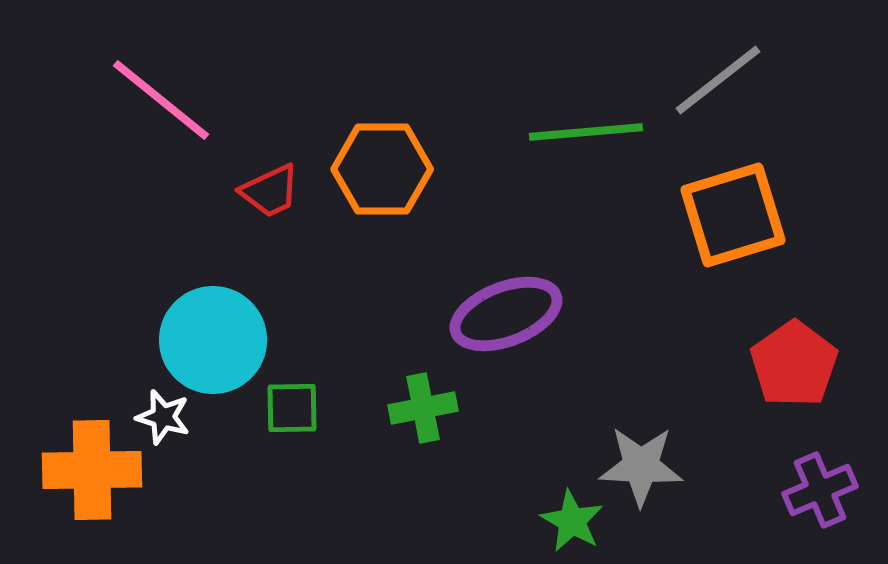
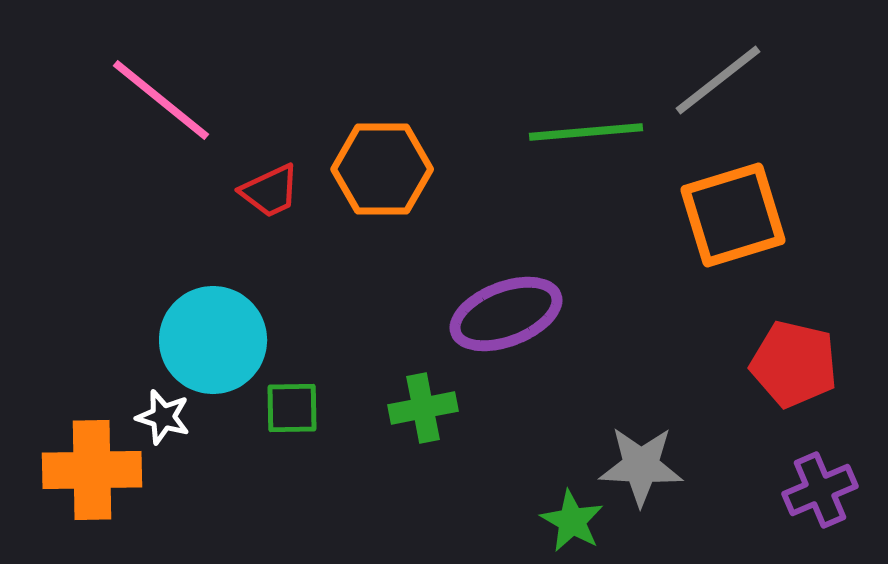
red pentagon: rotated 24 degrees counterclockwise
